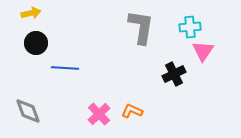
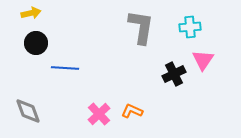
pink triangle: moved 9 px down
